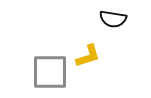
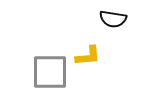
yellow L-shape: rotated 12 degrees clockwise
